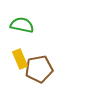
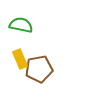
green semicircle: moved 1 px left
